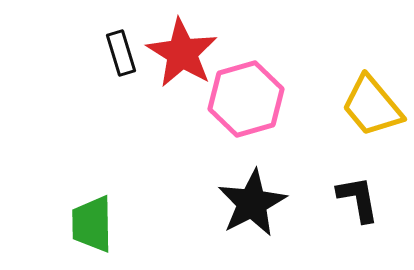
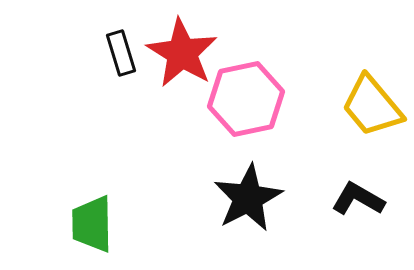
pink hexagon: rotated 4 degrees clockwise
black L-shape: rotated 50 degrees counterclockwise
black star: moved 4 px left, 5 px up
